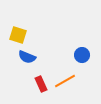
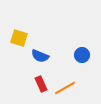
yellow square: moved 1 px right, 3 px down
blue semicircle: moved 13 px right, 1 px up
orange line: moved 7 px down
